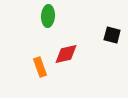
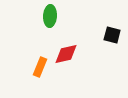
green ellipse: moved 2 px right
orange rectangle: rotated 42 degrees clockwise
